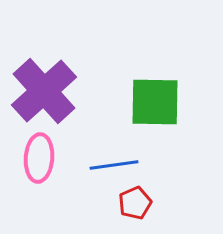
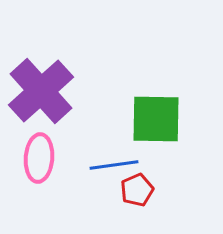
purple cross: moved 3 px left
green square: moved 1 px right, 17 px down
red pentagon: moved 2 px right, 13 px up
